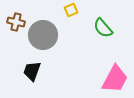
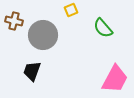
brown cross: moved 2 px left, 1 px up
